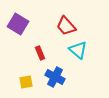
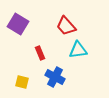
cyan triangle: rotated 48 degrees counterclockwise
yellow square: moved 4 px left; rotated 24 degrees clockwise
